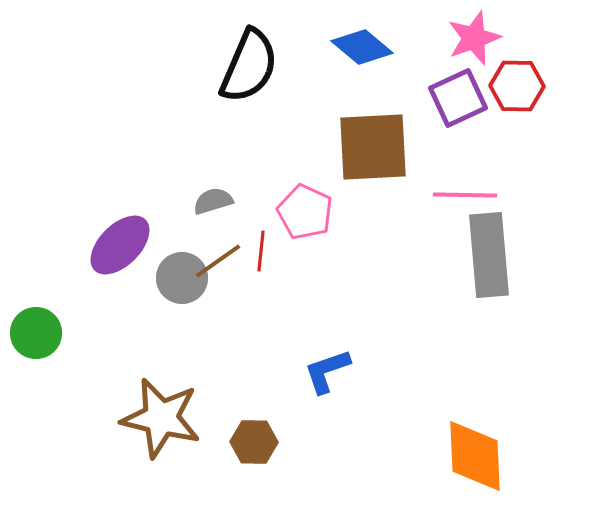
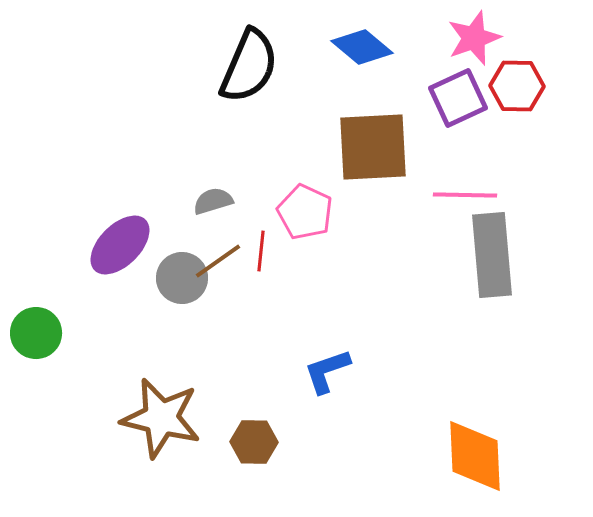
gray rectangle: moved 3 px right
